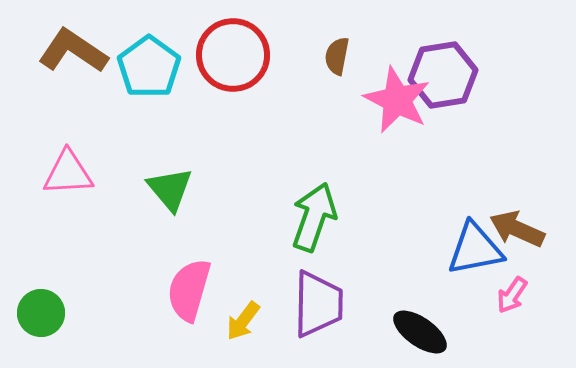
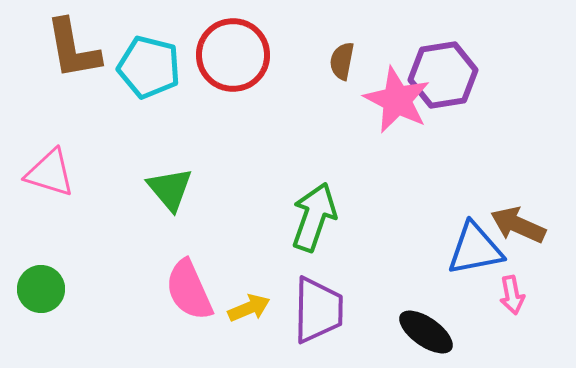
brown L-shape: moved 2 px up; rotated 134 degrees counterclockwise
brown semicircle: moved 5 px right, 5 px down
cyan pentagon: rotated 22 degrees counterclockwise
pink triangle: moved 18 px left; rotated 20 degrees clockwise
brown arrow: moved 1 px right, 4 px up
pink semicircle: rotated 40 degrees counterclockwise
pink arrow: rotated 45 degrees counterclockwise
purple trapezoid: moved 6 px down
green circle: moved 24 px up
yellow arrow: moved 6 px right, 13 px up; rotated 150 degrees counterclockwise
black ellipse: moved 6 px right
